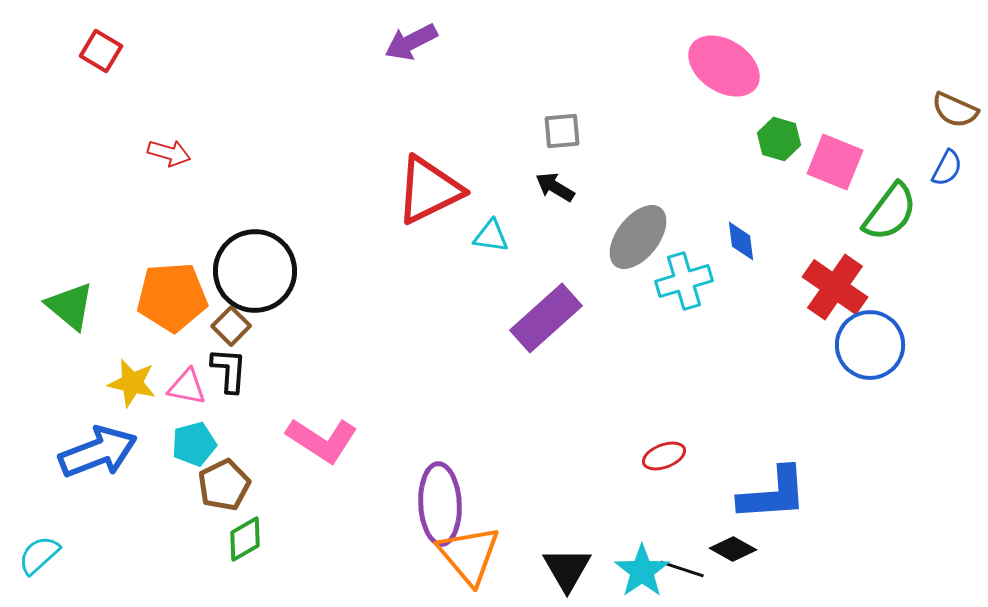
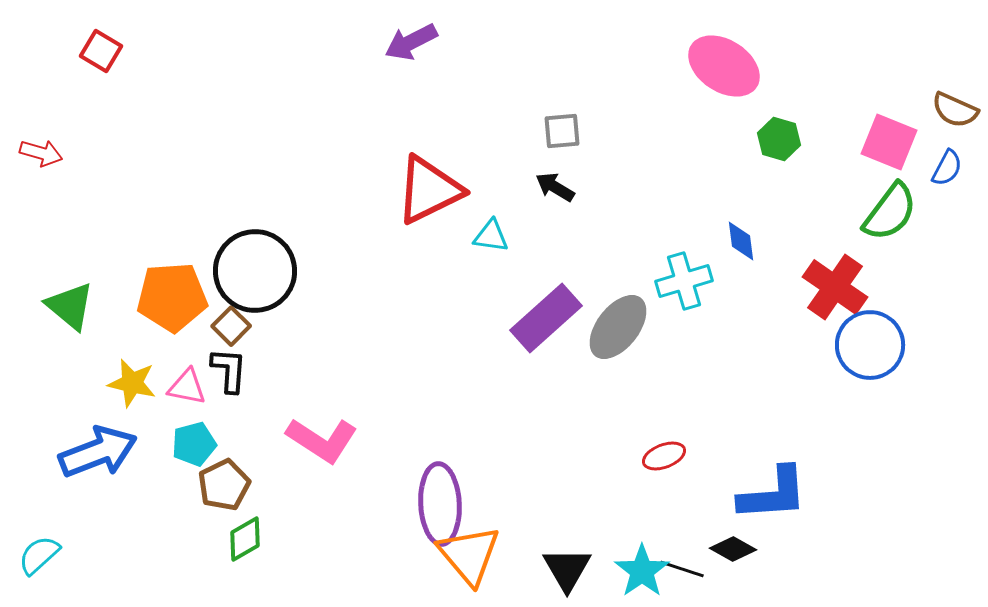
red arrow: moved 128 px left
pink square: moved 54 px right, 20 px up
gray ellipse: moved 20 px left, 90 px down
